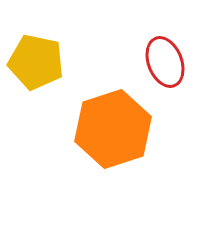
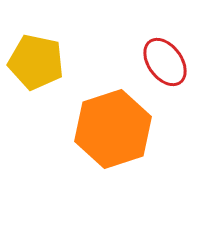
red ellipse: rotated 15 degrees counterclockwise
